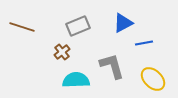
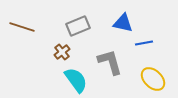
blue triangle: rotated 40 degrees clockwise
gray L-shape: moved 2 px left, 4 px up
cyan semicircle: rotated 56 degrees clockwise
